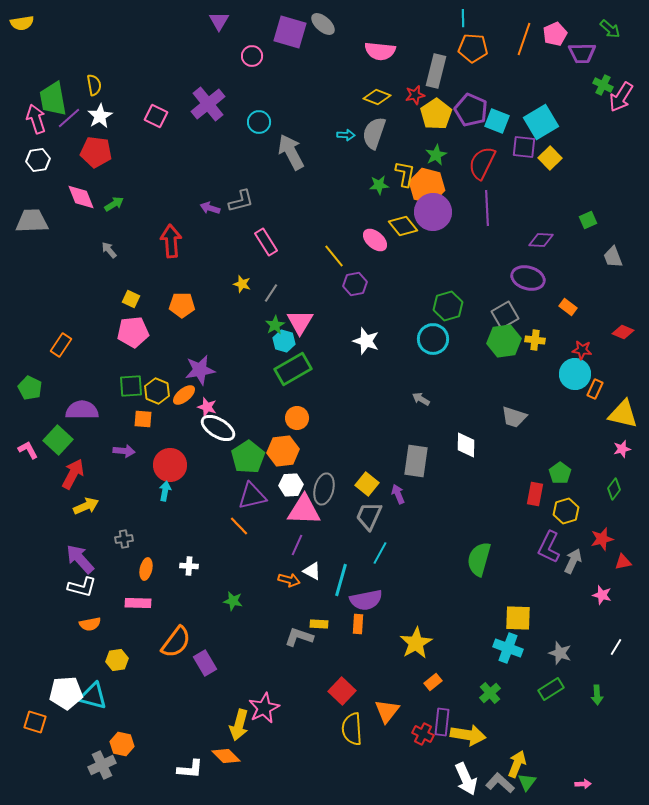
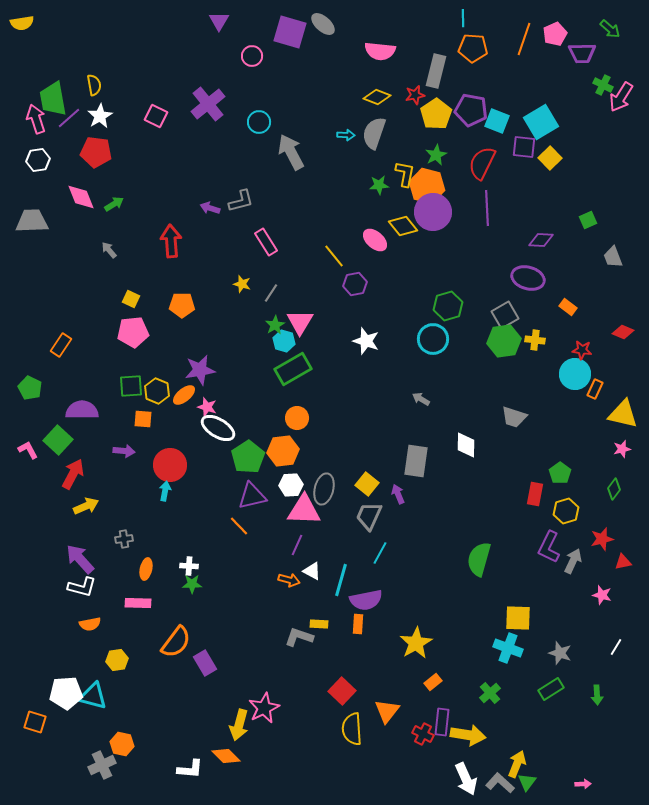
purple pentagon at (471, 110): rotated 12 degrees counterclockwise
green star at (233, 601): moved 41 px left, 17 px up; rotated 12 degrees counterclockwise
